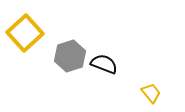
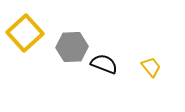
gray hexagon: moved 2 px right, 9 px up; rotated 16 degrees clockwise
yellow trapezoid: moved 26 px up
